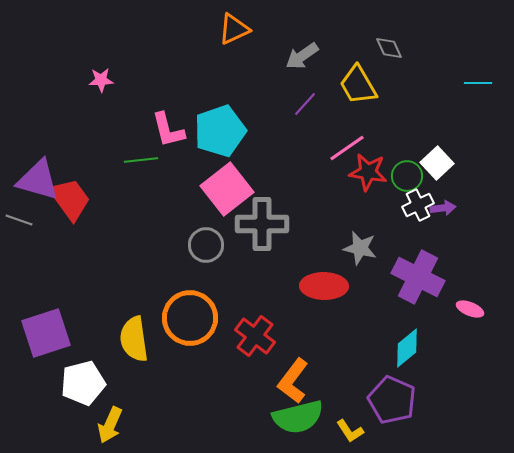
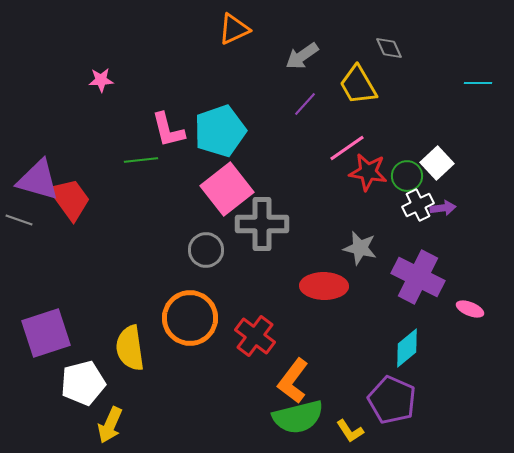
gray circle: moved 5 px down
yellow semicircle: moved 4 px left, 9 px down
